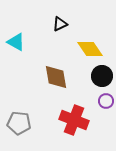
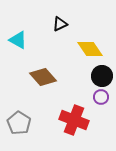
cyan triangle: moved 2 px right, 2 px up
brown diamond: moved 13 px left; rotated 32 degrees counterclockwise
purple circle: moved 5 px left, 4 px up
gray pentagon: rotated 25 degrees clockwise
